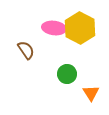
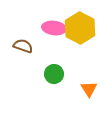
brown semicircle: moved 3 px left, 4 px up; rotated 36 degrees counterclockwise
green circle: moved 13 px left
orange triangle: moved 2 px left, 4 px up
